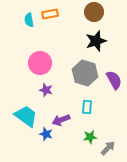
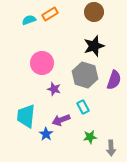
orange rectangle: rotated 21 degrees counterclockwise
cyan semicircle: rotated 80 degrees clockwise
black star: moved 2 px left, 5 px down
pink circle: moved 2 px right
gray hexagon: moved 2 px down
purple semicircle: rotated 48 degrees clockwise
purple star: moved 8 px right, 1 px up
cyan rectangle: moved 4 px left; rotated 32 degrees counterclockwise
cyan trapezoid: rotated 120 degrees counterclockwise
blue star: rotated 16 degrees clockwise
gray arrow: moved 3 px right; rotated 133 degrees clockwise
